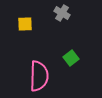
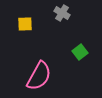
green square: moved 9 px right, 6 px up
pink semicircle: rotated 28 degrees clockwise
